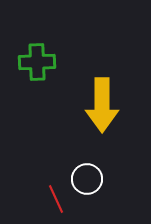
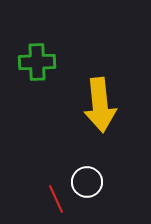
yellow arrow: moved 2 px left; rotated 6 degrees counterclockwise
white circle: moved 3 px down
